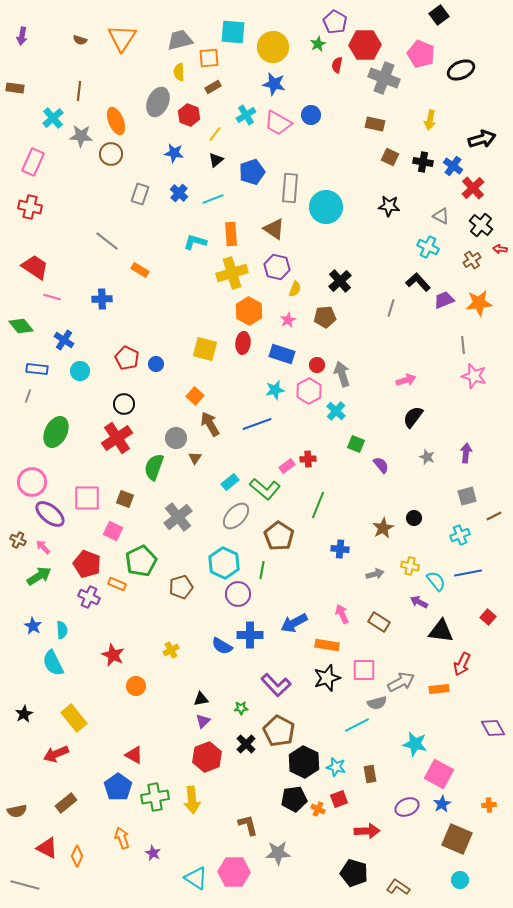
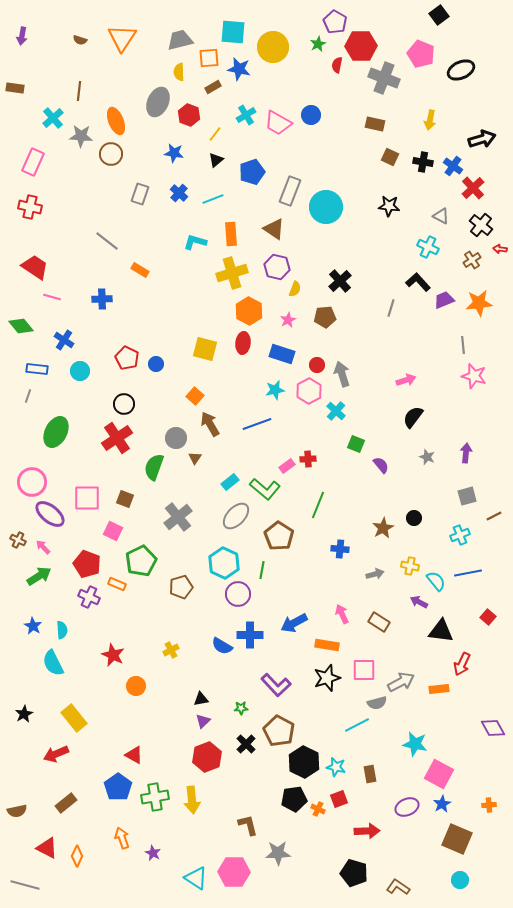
red hexagon at (365, 45): moved 4 px left, 1 px down
blue star at (274, 84): moved 35 px left, 15 px up
gray rectangle at (290, 188): moved 3 px down; rotated 16 degrees clockwise
